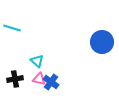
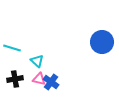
cyan line: moved 20 px down
